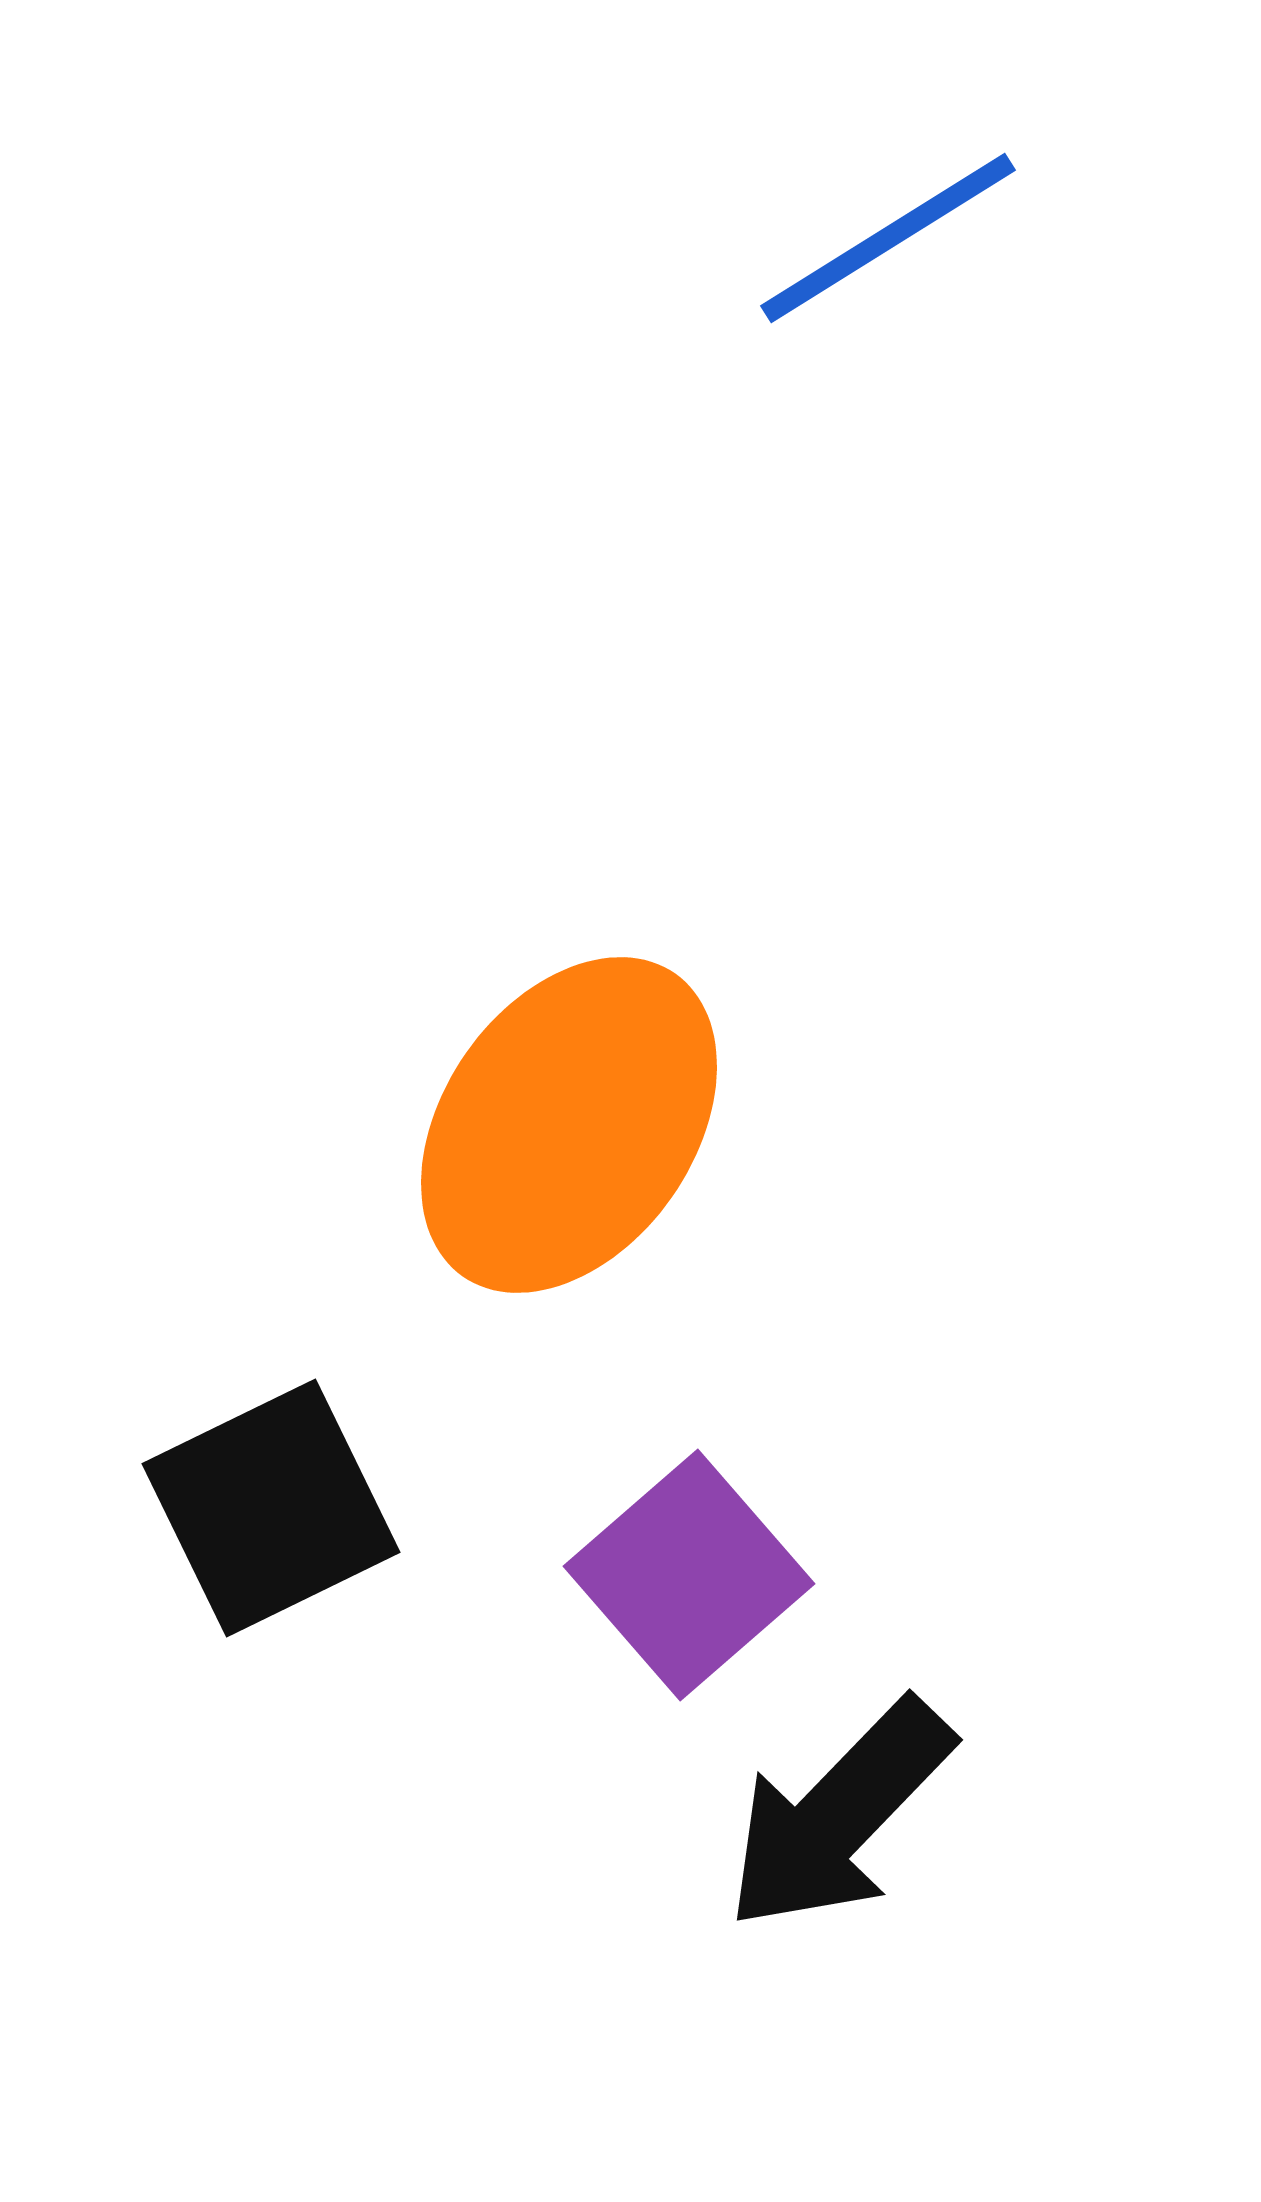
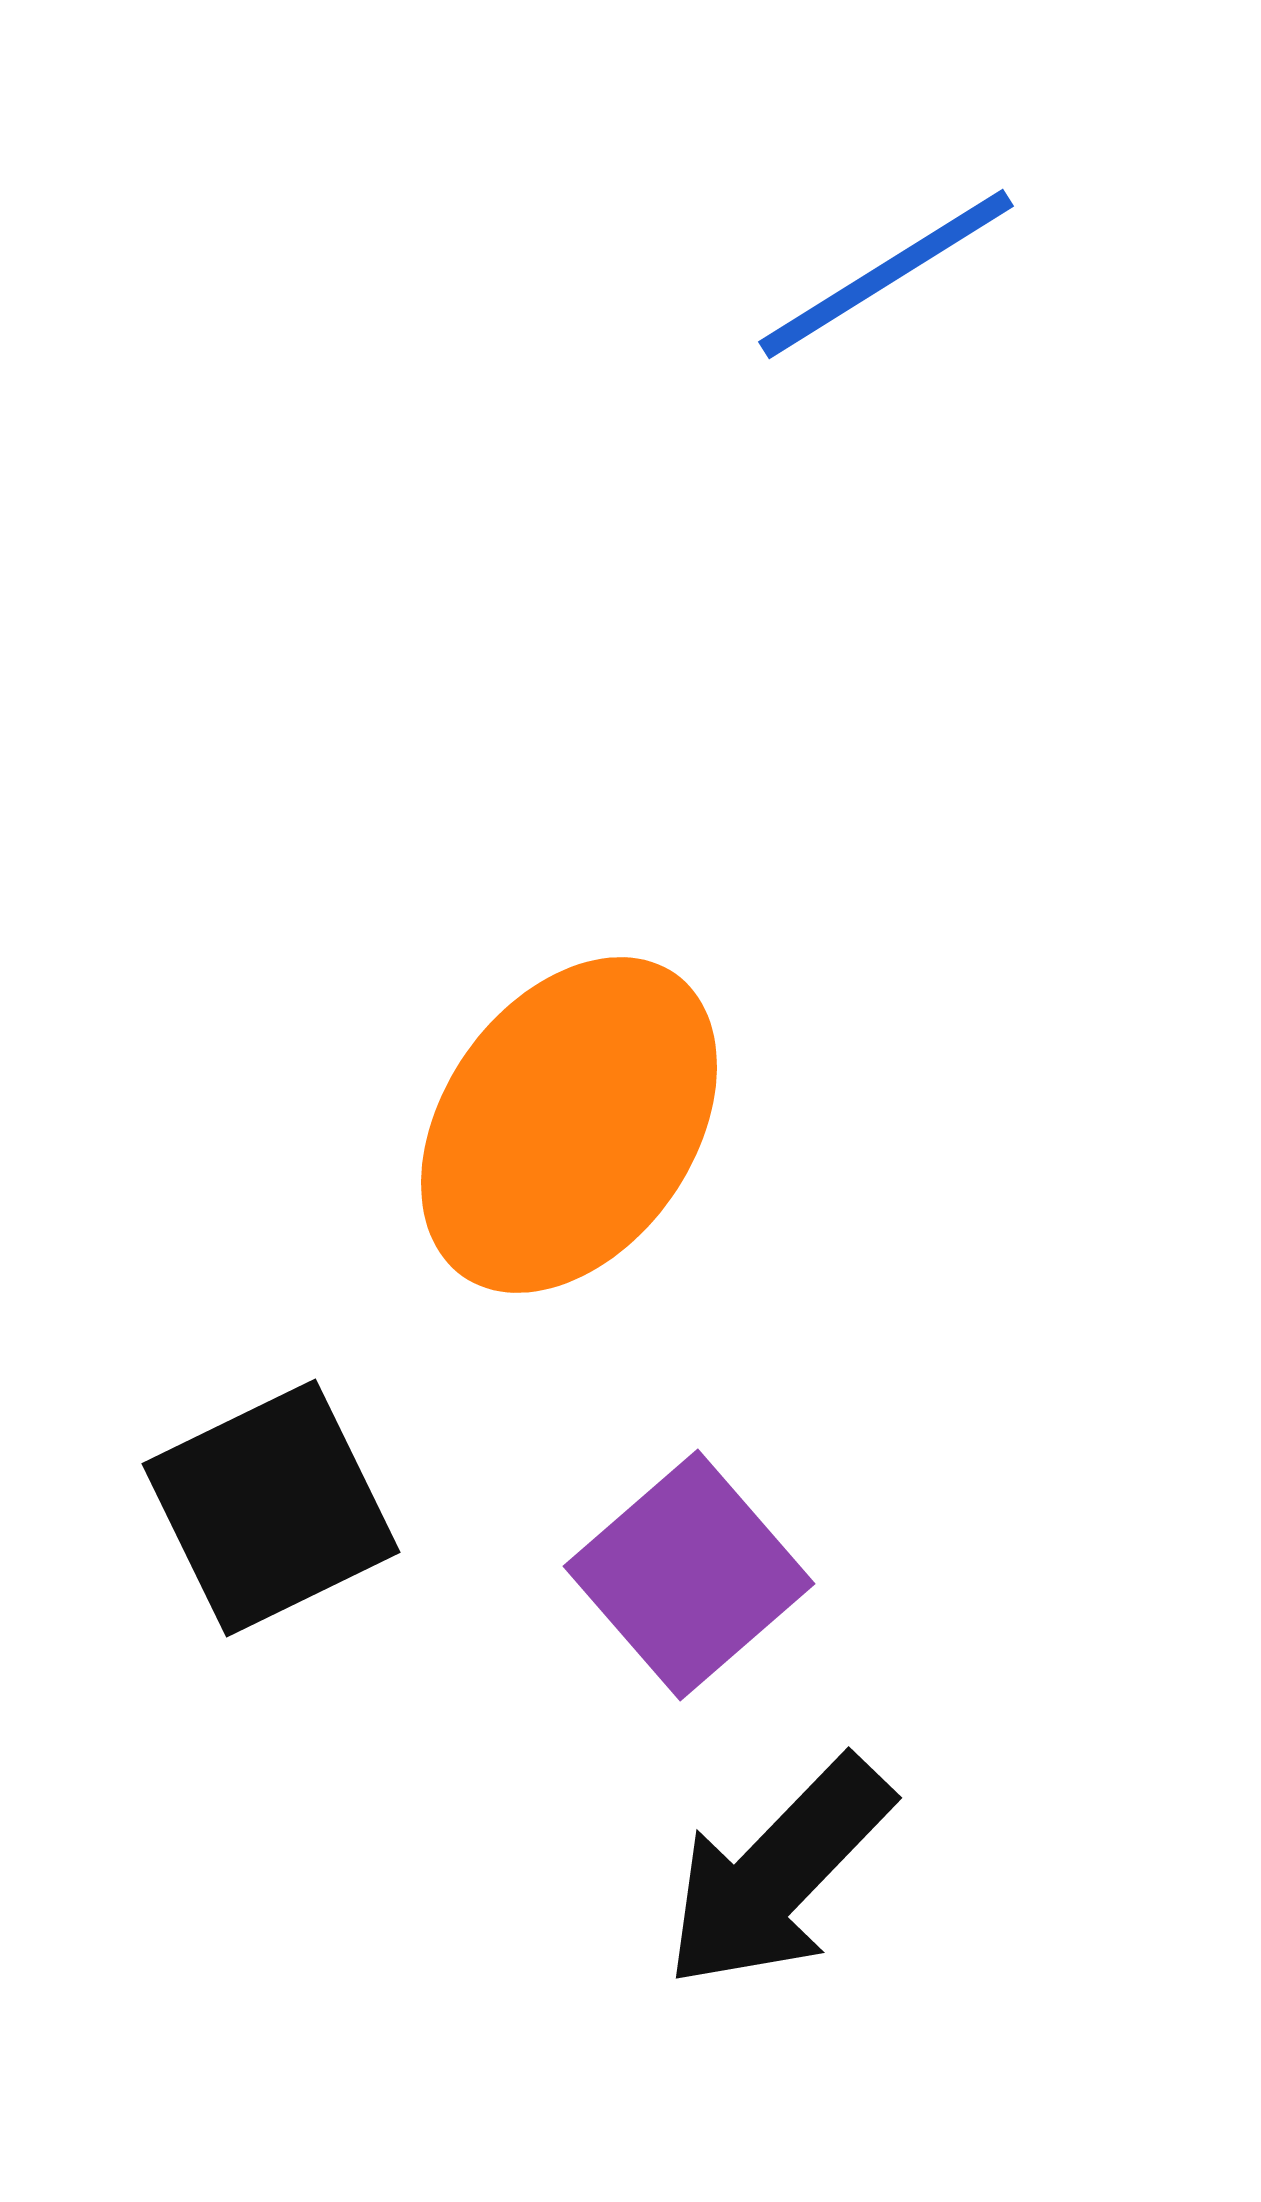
blue line: moved 2 px left, 36 px down
black arrow: moved 61 px left, 58 px down
